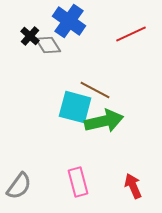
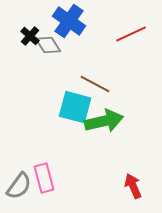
brown line: moved 6 px up
pink rectangle: moved 34 px left, 4 px up
